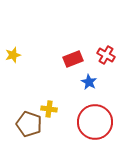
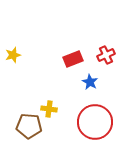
red cross: rotated 36 degrees clockwise
blue star: moved 1 px right
brown pentagon: moved 2 px down; rotated 15 degrees counterclockwise
